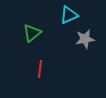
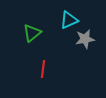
cyan triangle: moved 5 px down
red line: moved 3 px right
